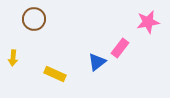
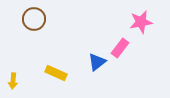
pink star: moved 7 px left
yellow arrow: moved 23 px down
yellow rectangle: moved 1 px right, 1 px up
